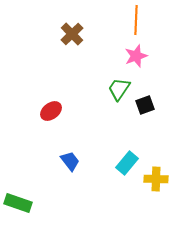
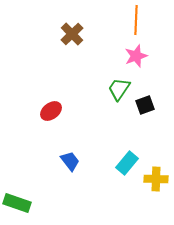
green rectangle: moved 1 px left
